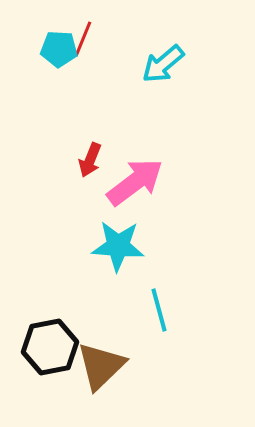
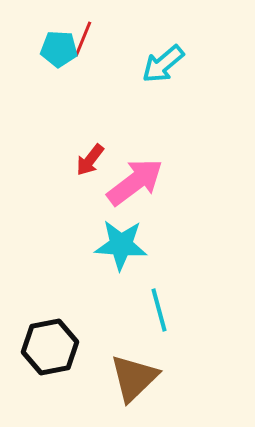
red arrow: rotated 16 degrees clockwise
cyan star: moved 3 px right, 1 px up
brown triangle: moved 33 px right, 12 px down
